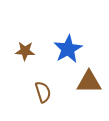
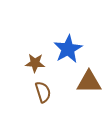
brown star: moved 10 px right, 12 px down
